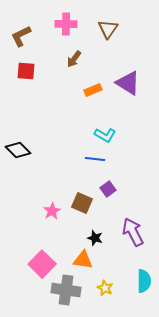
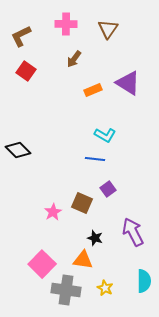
red square: rotated 30 degrees clockwise
pink star: moved 1 px right, 1 px down
